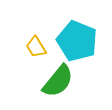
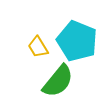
yellow trapezoid: moved 2 px right
